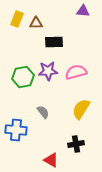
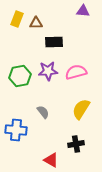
green hexagon: moved 3 px left, 1 px up
